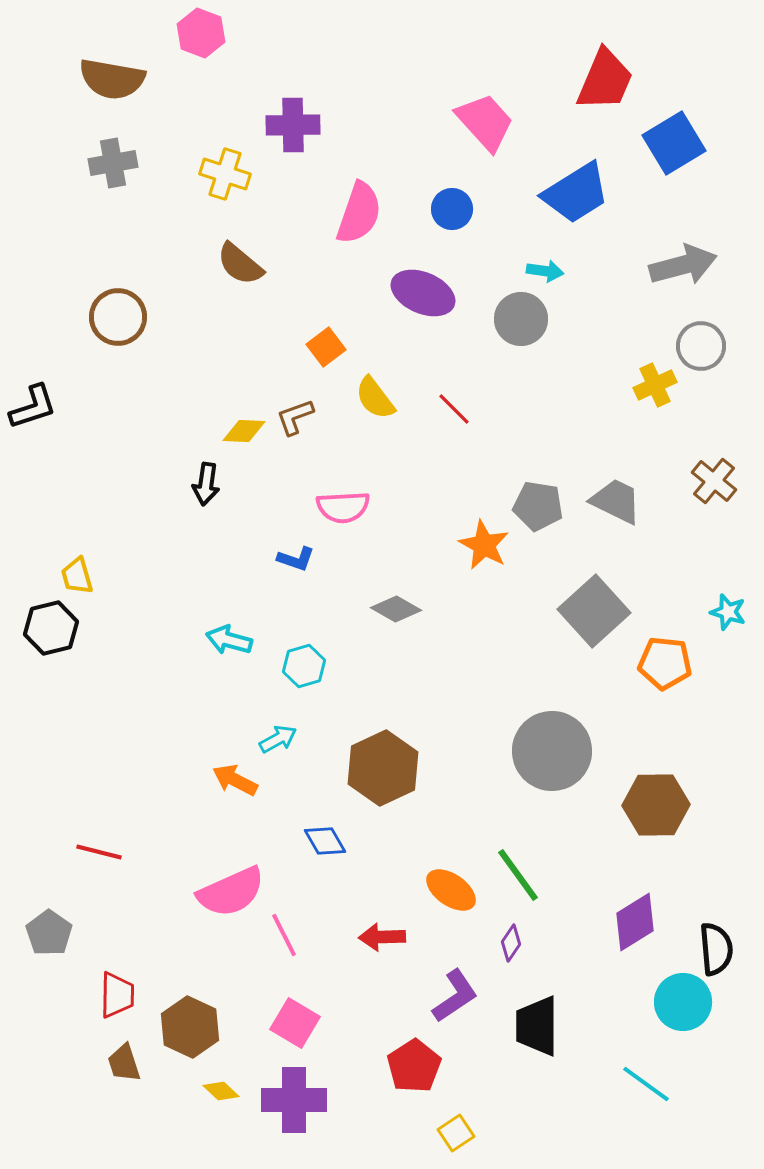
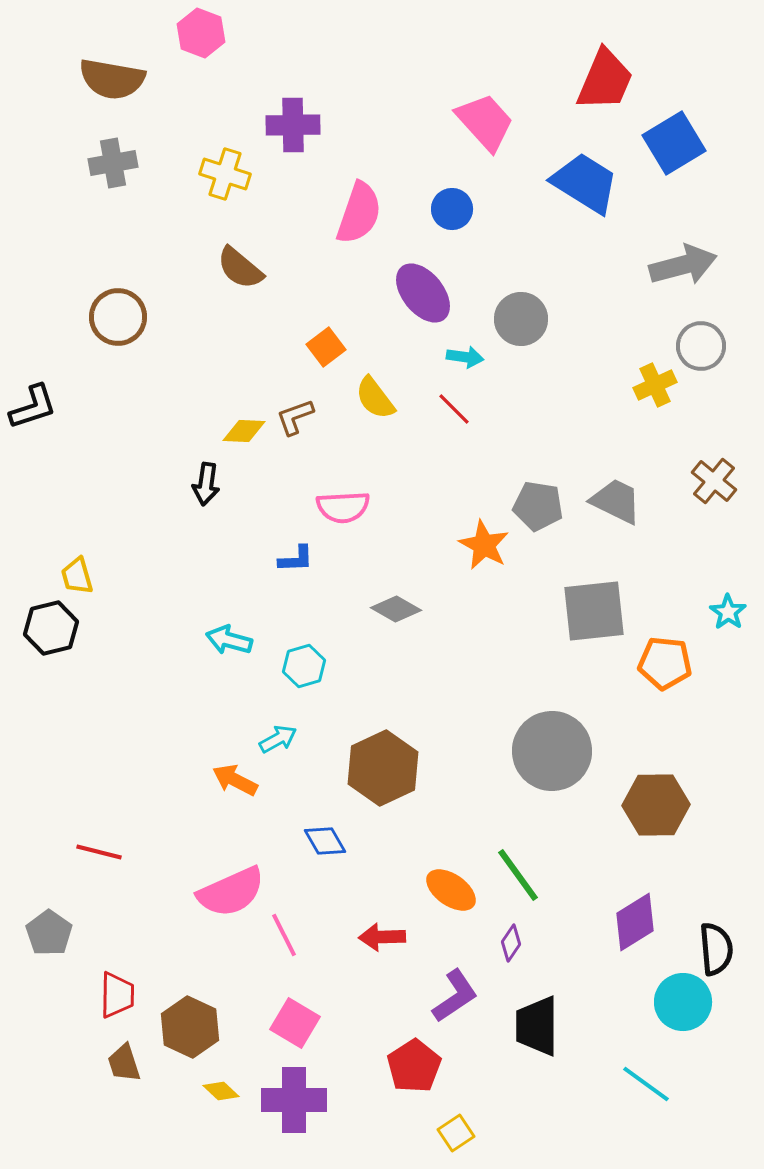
blue trapezoid at (576, 193): moved 9 px right, 10 px up; rotated 116 degrees counterclockwise
brown semicircle at (240, 264): moved 4 px down
cyan arrow at (545, 271): moved 80 px left, 86 px down
purple ellipse at (423, 293): rotated 28 degrees clockwise
blue L-shape at (296, 559): rotated 21 degrees counterclockwise
gray square at (594, 611): rotated 36 degrees clockwise
cyan star at (728, 612): rotated 18 degrees clockwise
